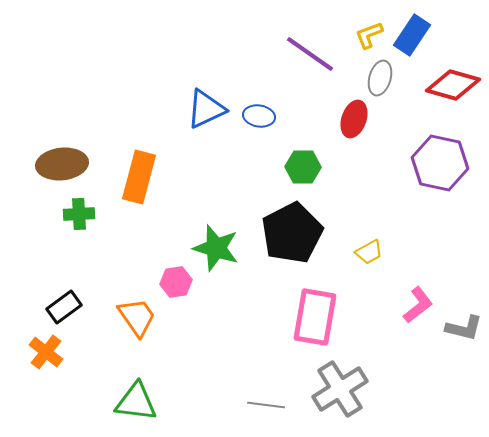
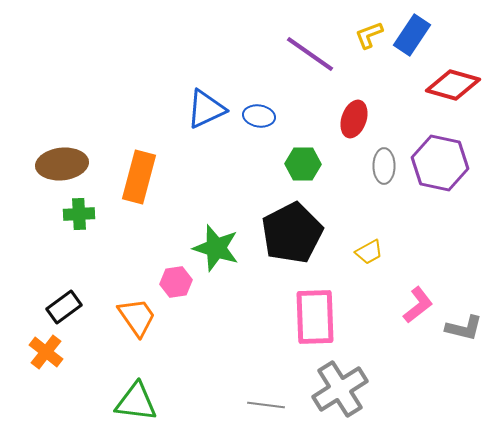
gray ellipse: moved 4 px right, 88 px down; rotated 16 degrees counterclockwise
green hexagon: moved 3 px up
pink rectangle: rotated 12 degrees counterclockwise
